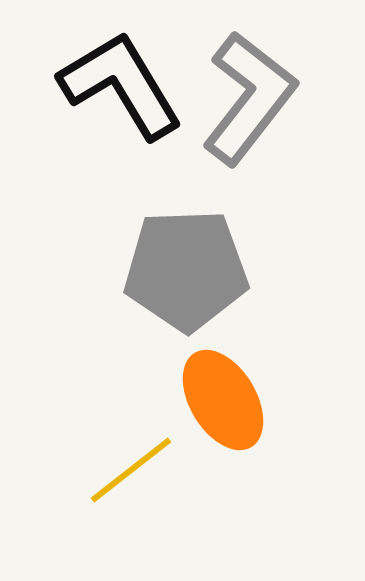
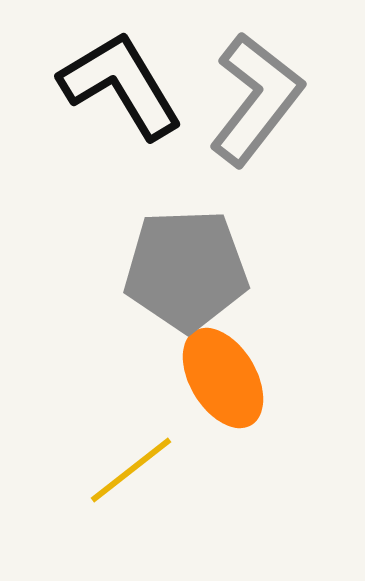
gray L-shape: moved 7 px right, 1 px down
orange ellipse: moved 22 px up
